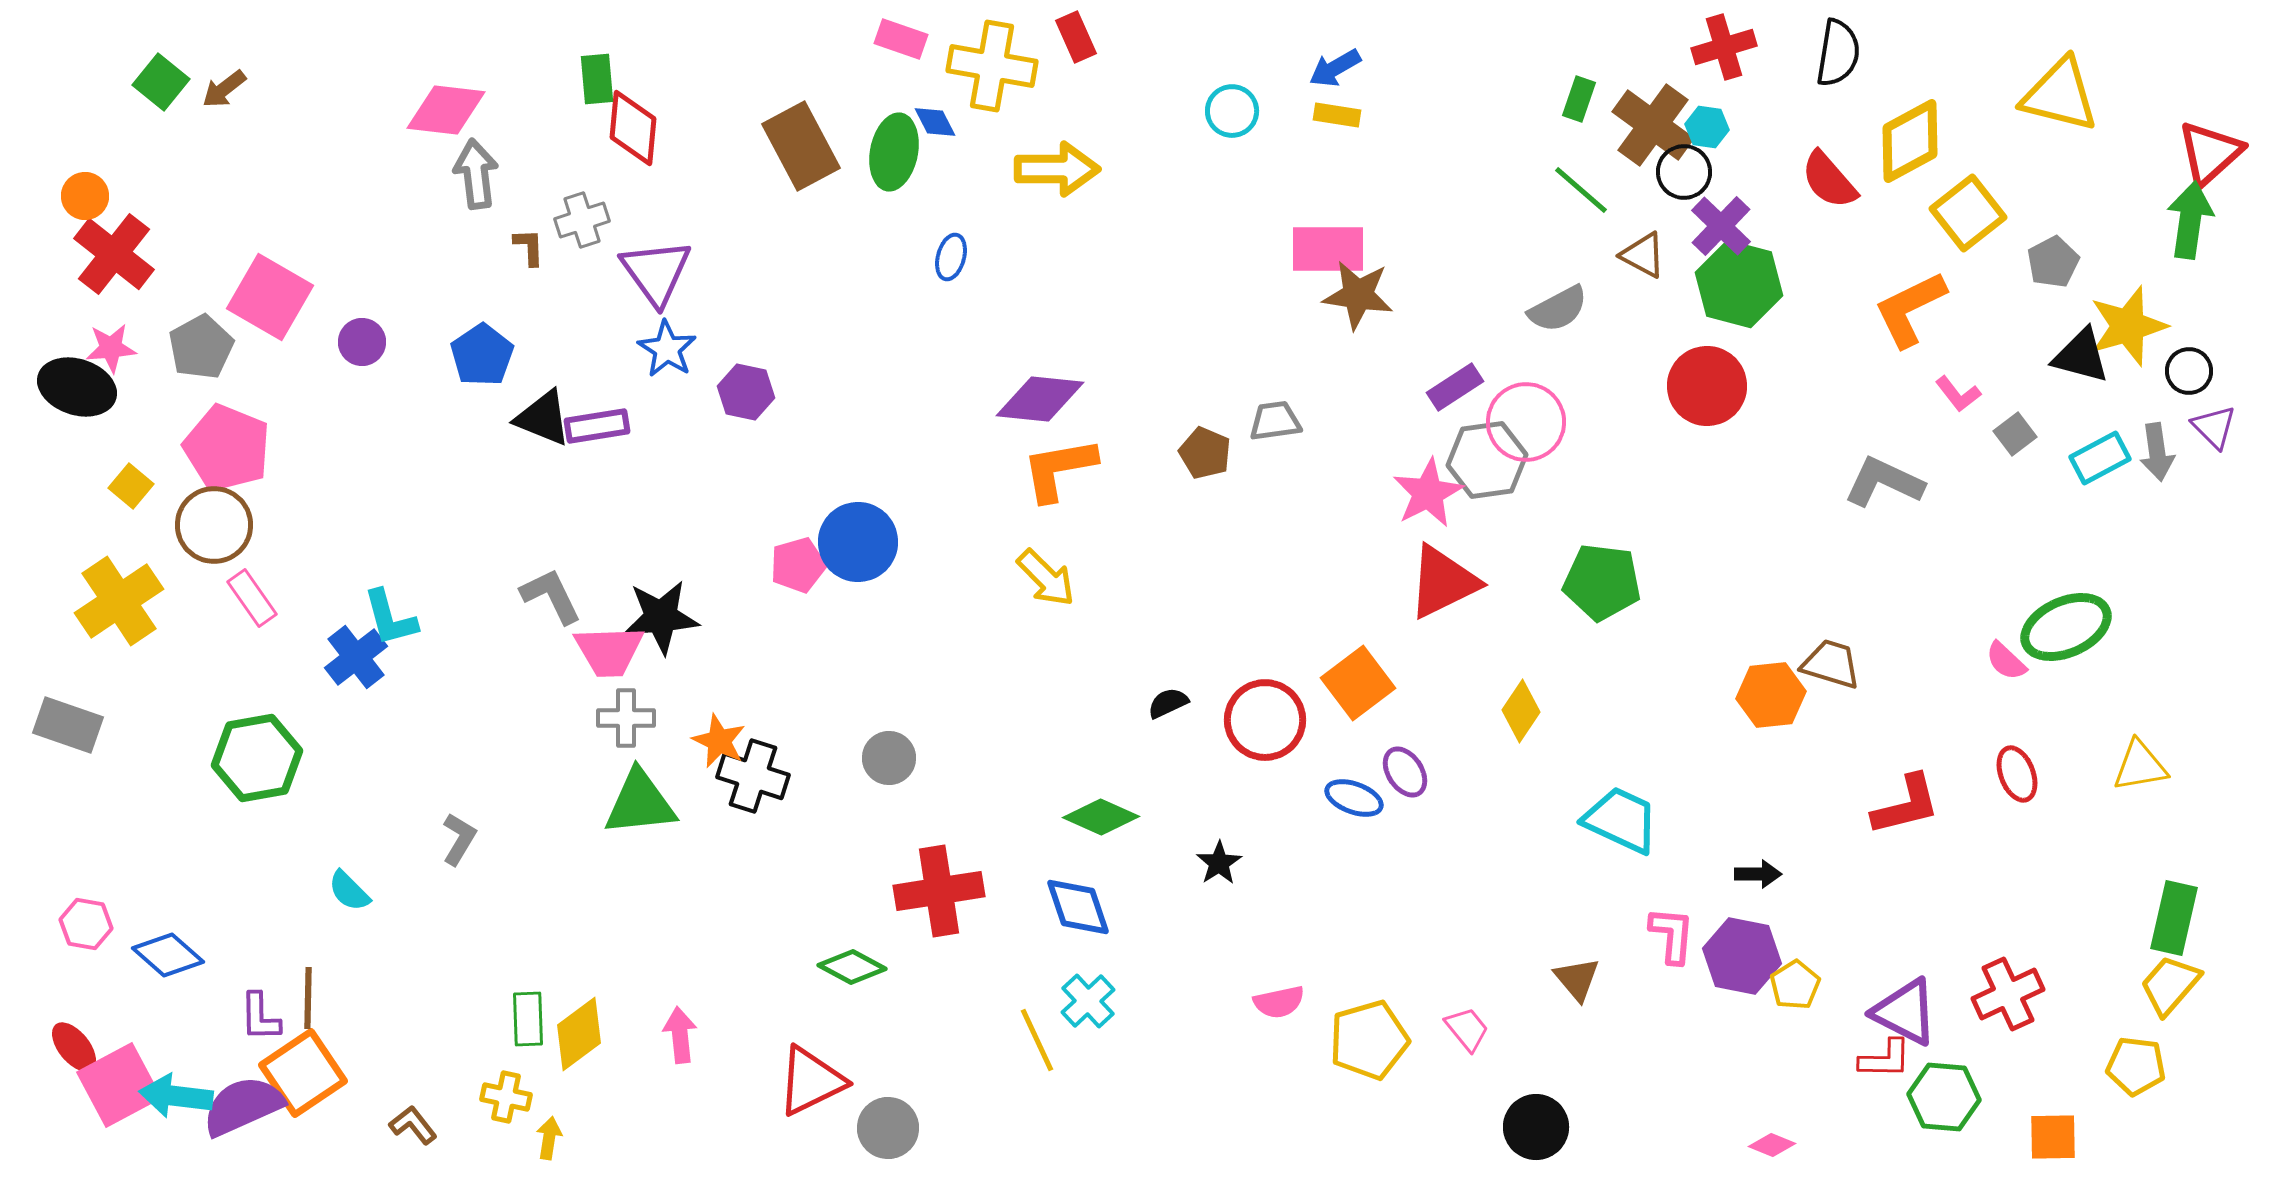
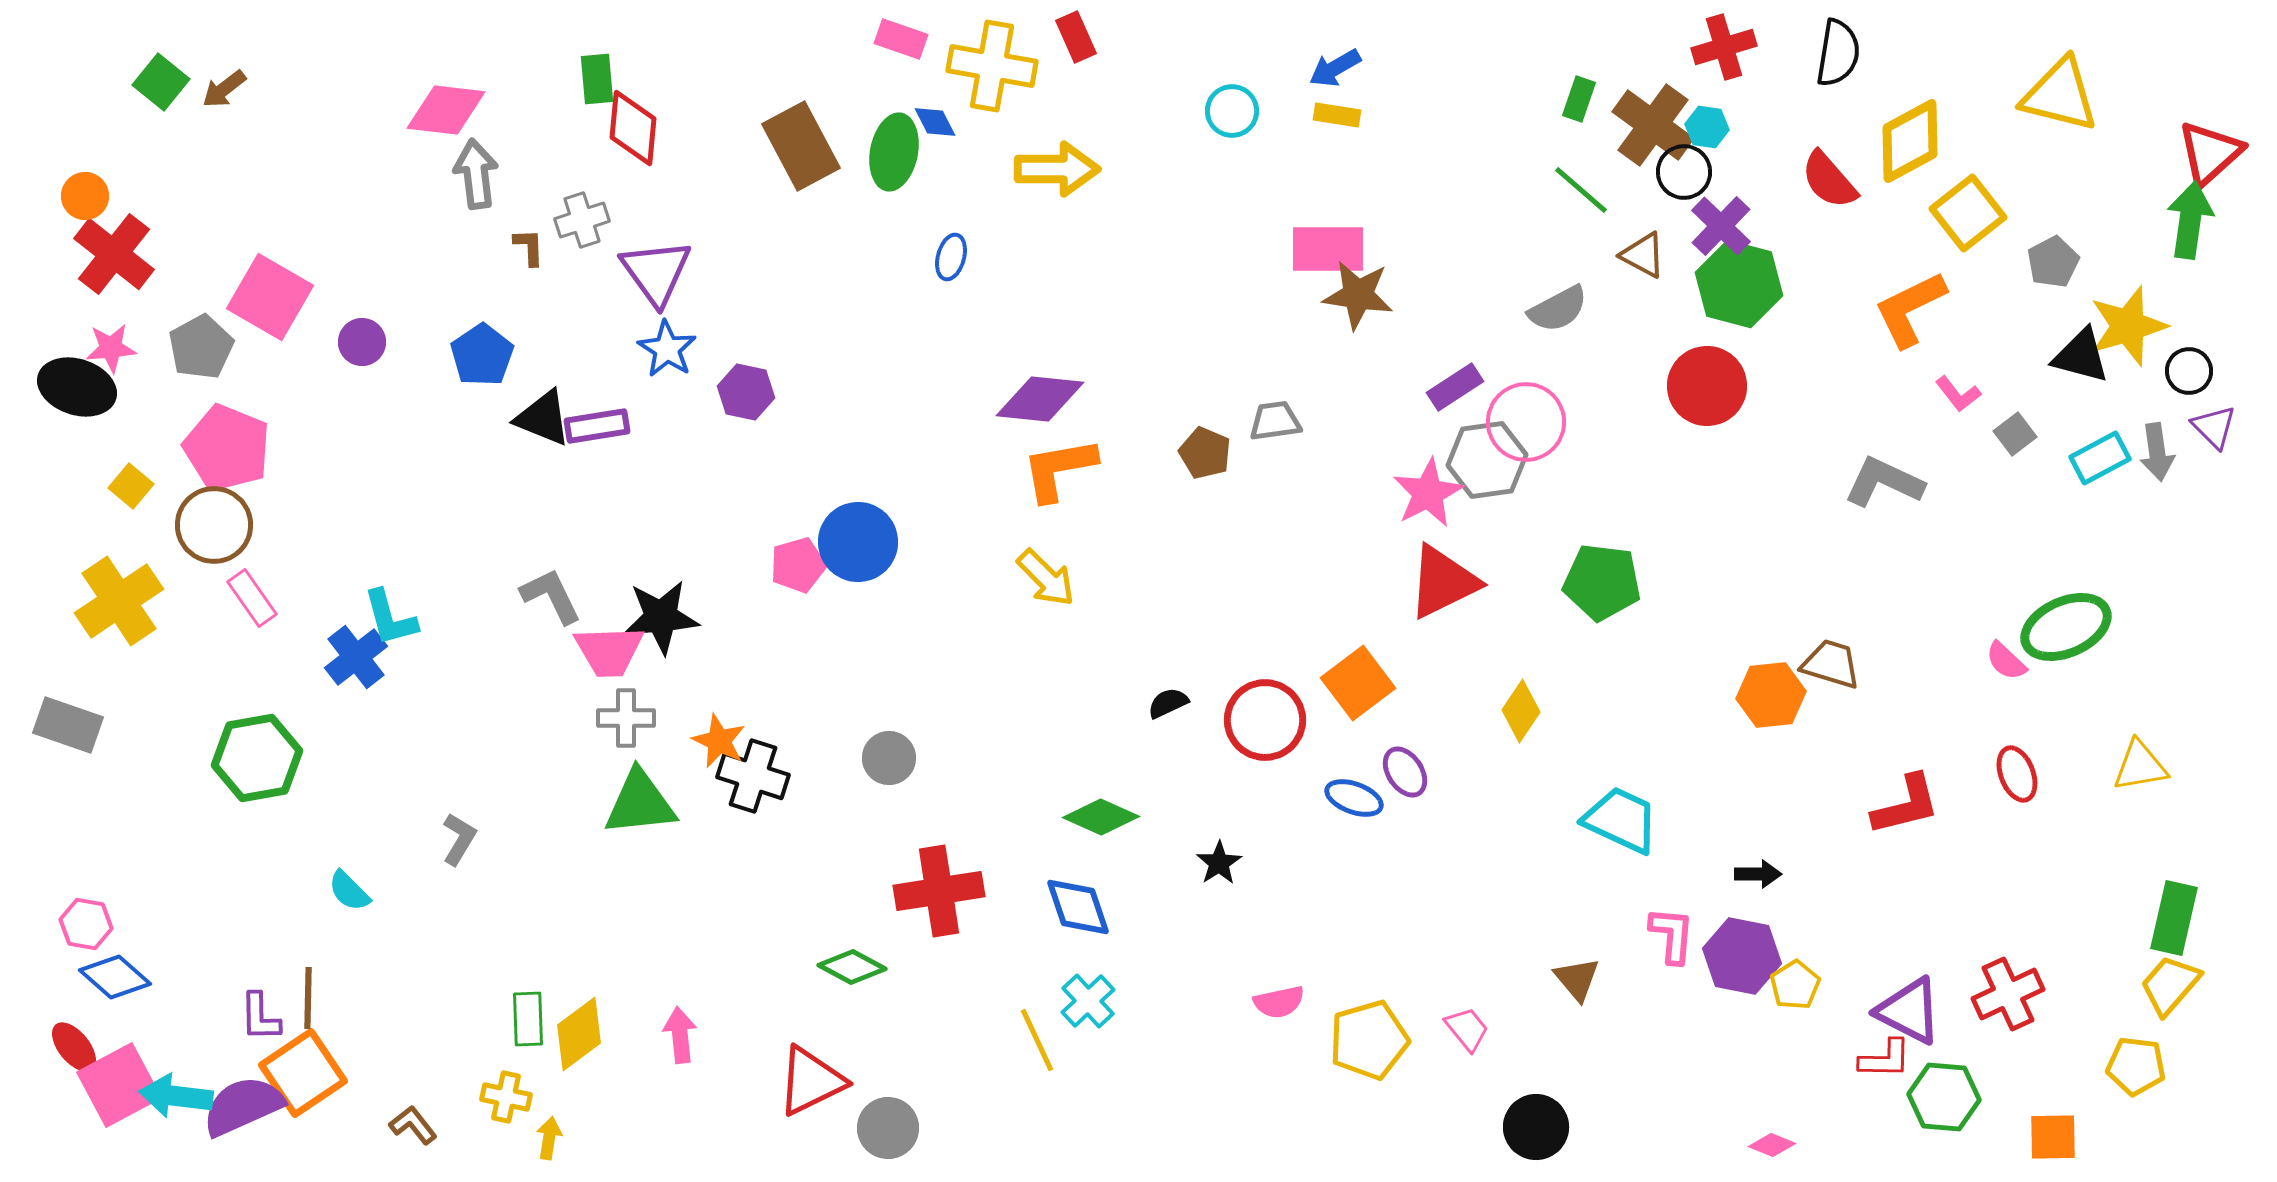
blue diamond at (168, 955): moved 53 px left, 22 px down
purple triangle at (1905, 1012): moved 4 px right, 1 px up
